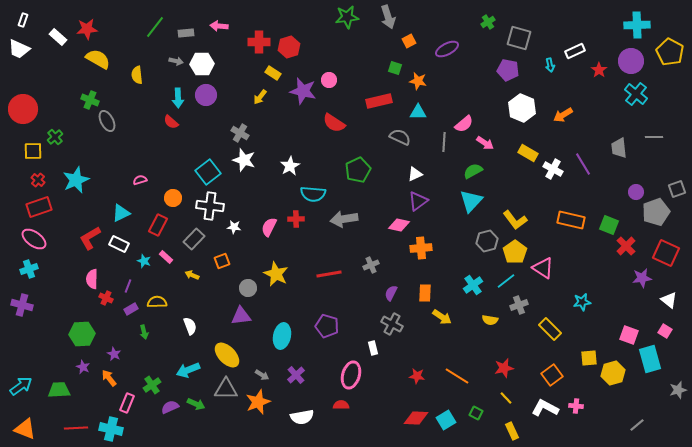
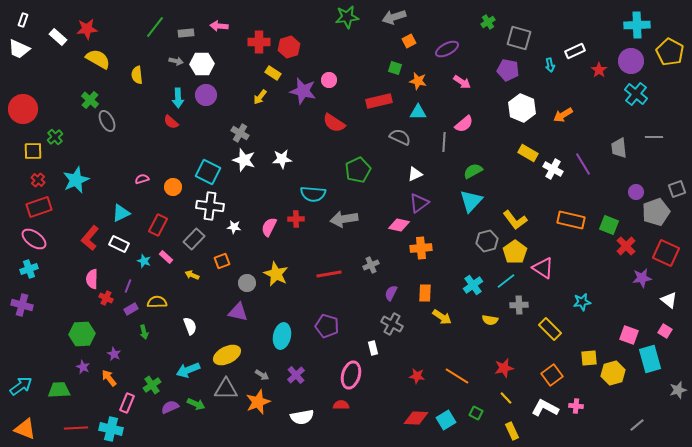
gray arrow at (388, 17): moved 6 px right; rotated 90 degrees clockwise
green cross at (90, 100): rotated 18 degrees clockwise
pink arrow at (485, 143): moved 23 px left, 61 px up
white star at (290, 166): moved 8 px left, 7 px up; rotated 24 degrees clockwise
cyan square at (208, 172): rotated 25 degrees counterclockwise
pink semicircle at (140, 180): moved 2 px right, 1 px up
orange circle at (173, 198): moved 11 px up
purple triangle at (418, 201): moved 1 px right, 2 px down
red L-shape at (90, 238): rotated 20 degrees counterclockwise
gray circle at (248, 288): moved 1 px left, 5 px up
gray cross at (519, 305): rotated 18 degrees clockwise
purple triangle at (241, 316): moved 3 px left, 4 px up; rotated 20 degrees clockwise
yellow ellipse at (227, 355): rotated 72 degrees counterclockwise
